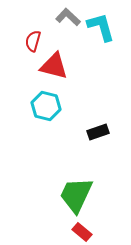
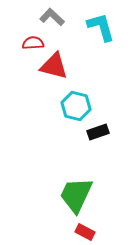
gray L-shape: moved 16 px left
red semicircle: moved 2 px down; rotated 70 degrees clockwise
cyan hexagon: moved 30 px right
red rectangle: moved 3 px right; rotated 12 degrees counterclockwise
